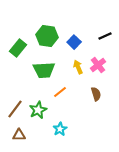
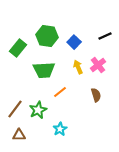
brown semicircle: moved 1 px down
